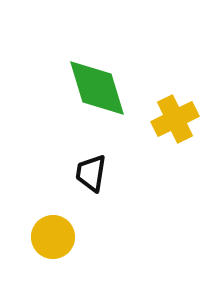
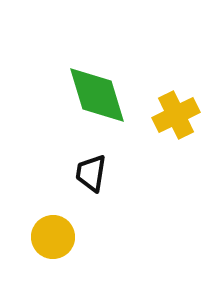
green diamond: moved 7 px down
yellow cross: moved 1 px right, 4 px up
